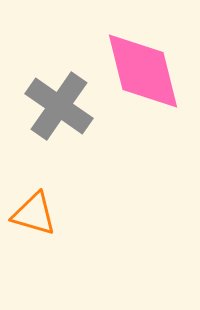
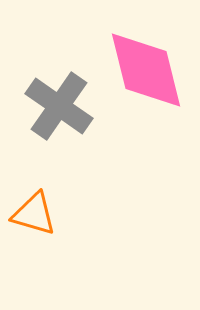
pink diamond: moved 3 px right, 1 px up
